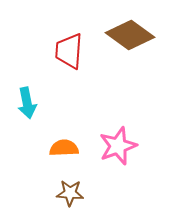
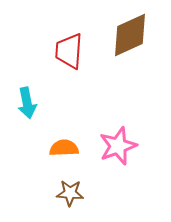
brown diamond: rotated 60 degrees counterclockwise
